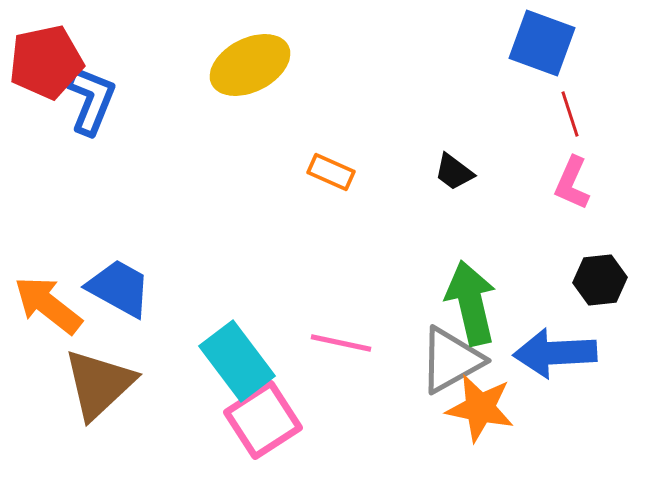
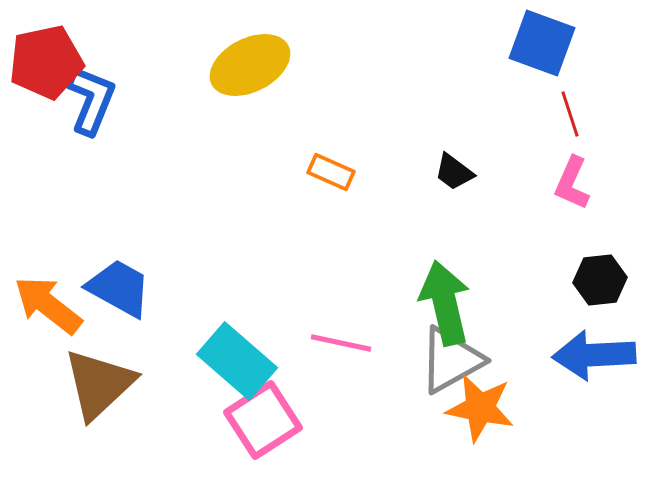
green arrow: moved 26 px left
blue arrow: moved 39 px right, 2 px down
cyan rectangle: rotated 12 degrees counterclockwise
